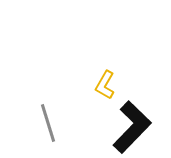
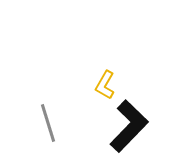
black L-shape: moved 3 px left, 1 px up
